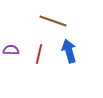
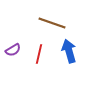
brown line: moved 1 px left, 2 px down
purple semicircle: moved 2 px right; rotated 147 degrees clockwise
